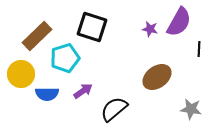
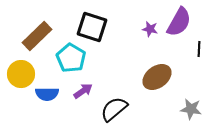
cyan pentagon: moved 6 px right; rotated 24 degrees counterclockwise
